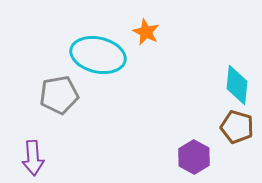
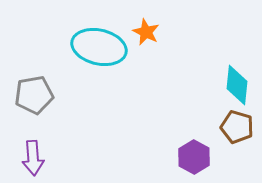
cyan ellipse: moved 1 px right, 8 px up
gray pentagon: moved 25 px left
